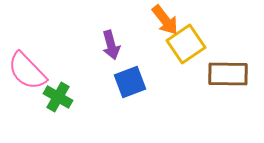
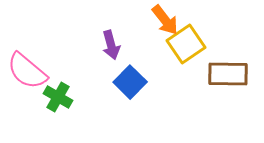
pink semicircle: rotated 6 degrees counterclockwise
blue square: rotated 24 degrees counterclockwise
